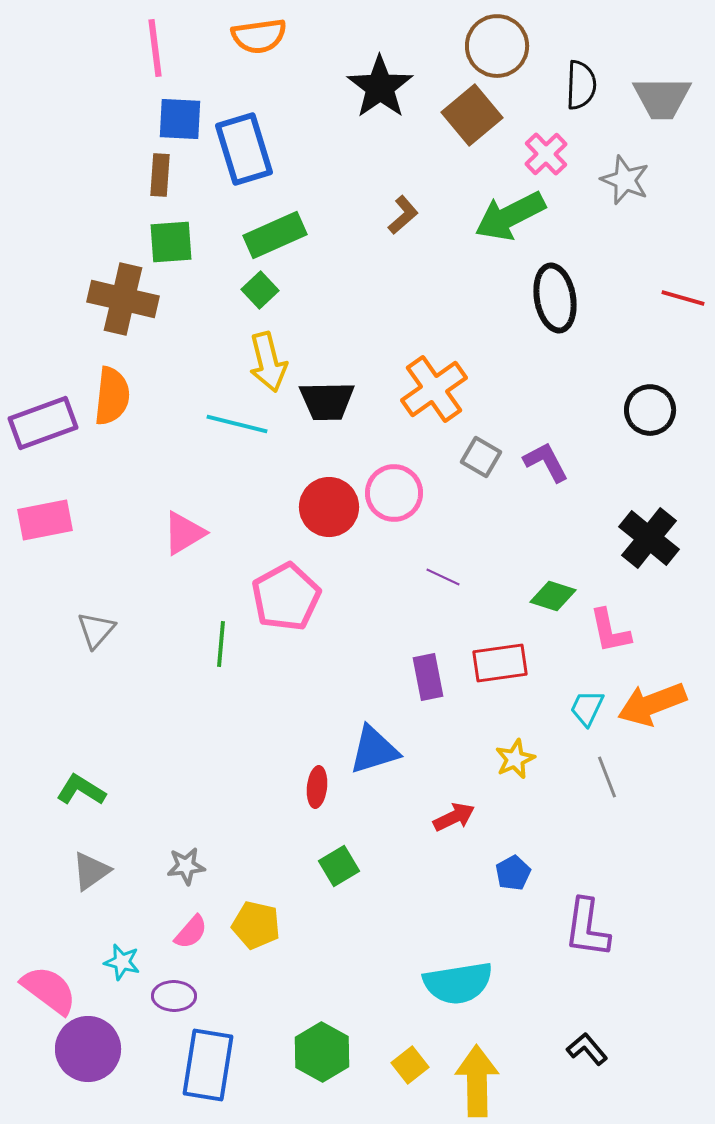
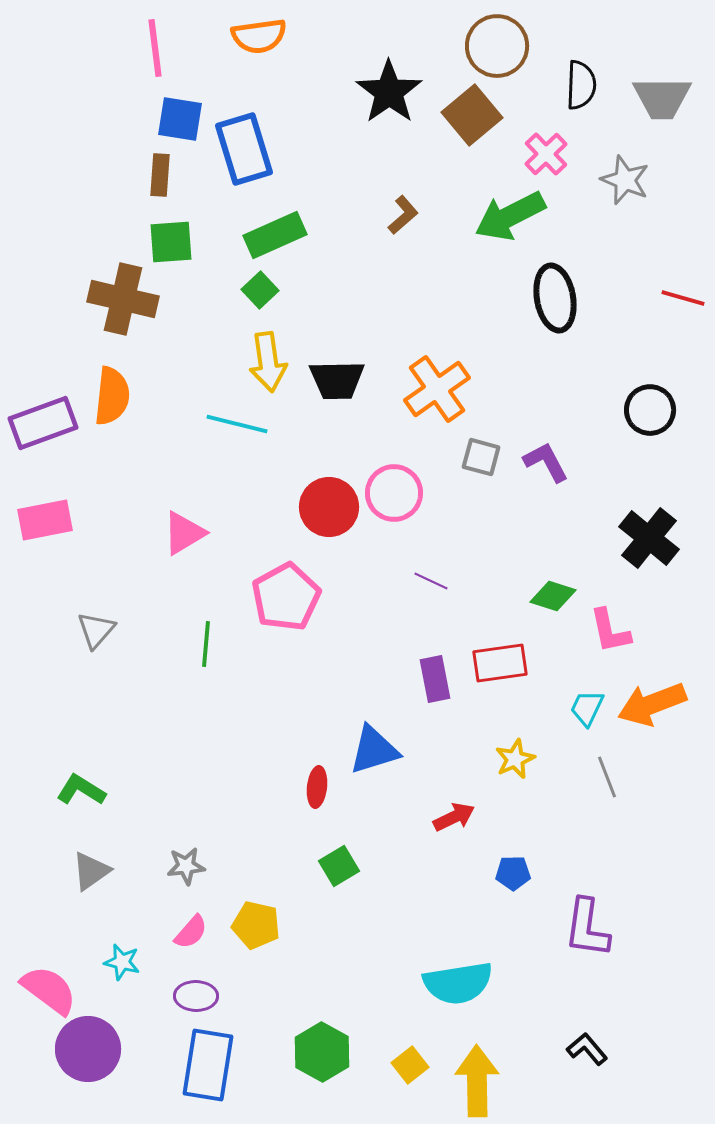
black star at (380, 87): moved 9 px right, 5 px down
blue square at (180, 119): rotated 6 degrees clockwise
yellow arrow at (268, 362): rotated 6 degrees clockwise
orange cross at (434, 389): moved 3 px right
black trapezoid at (327, 401): moved 10 px right, 21 px up
gray square at (481, 457): rotated 15 degrees counterclockwise
purple line at (443, 577): moved 12 px left, 4 px down
green line at (221, 644): moved 15 px left
purple rectangle at (428, 677): moved 7 px right, 2 px down
blue pentagon at (513, 873): rotated 28 degrees clockwise
purple ellipse at (174, 996): moved 22 px right
